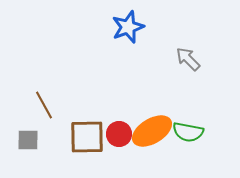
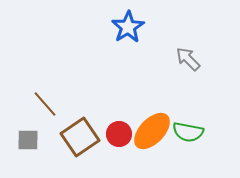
blue star: rotated 12 degrees counterclockwise
brown line: moved 1 px right, 1 px up; rotated 12 degrees counterclockwise
orange ellipse: rotated 15 degrees counterclockwise
brown square: moved 7 px left; rotated 33 degrees counterclockwise
